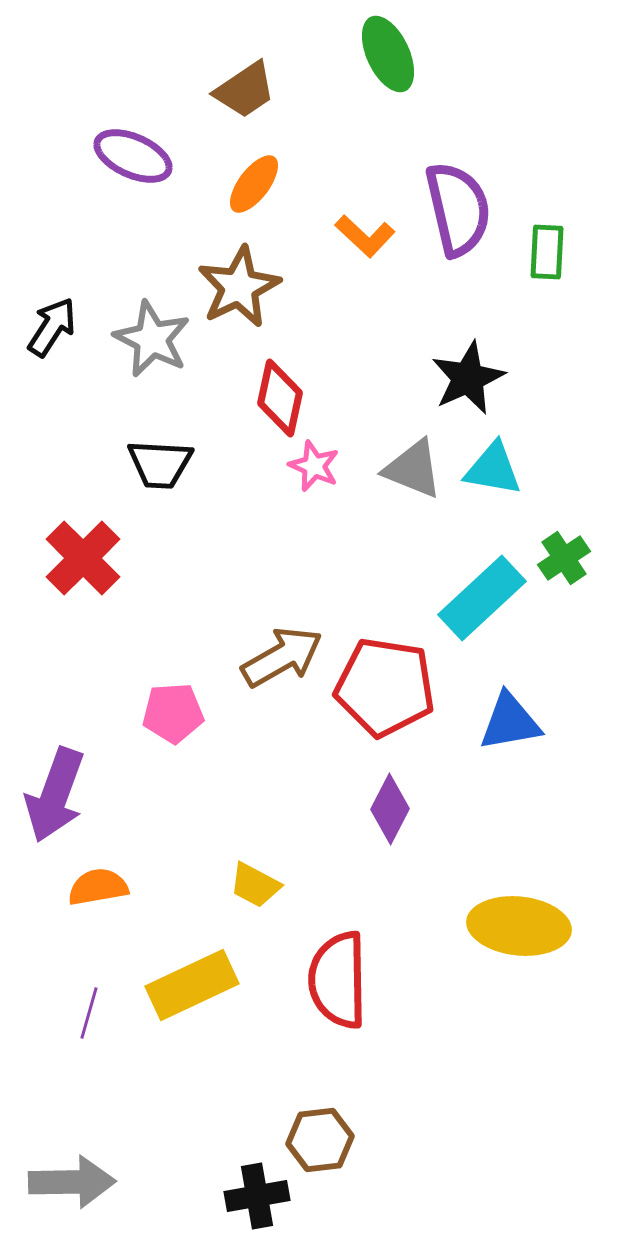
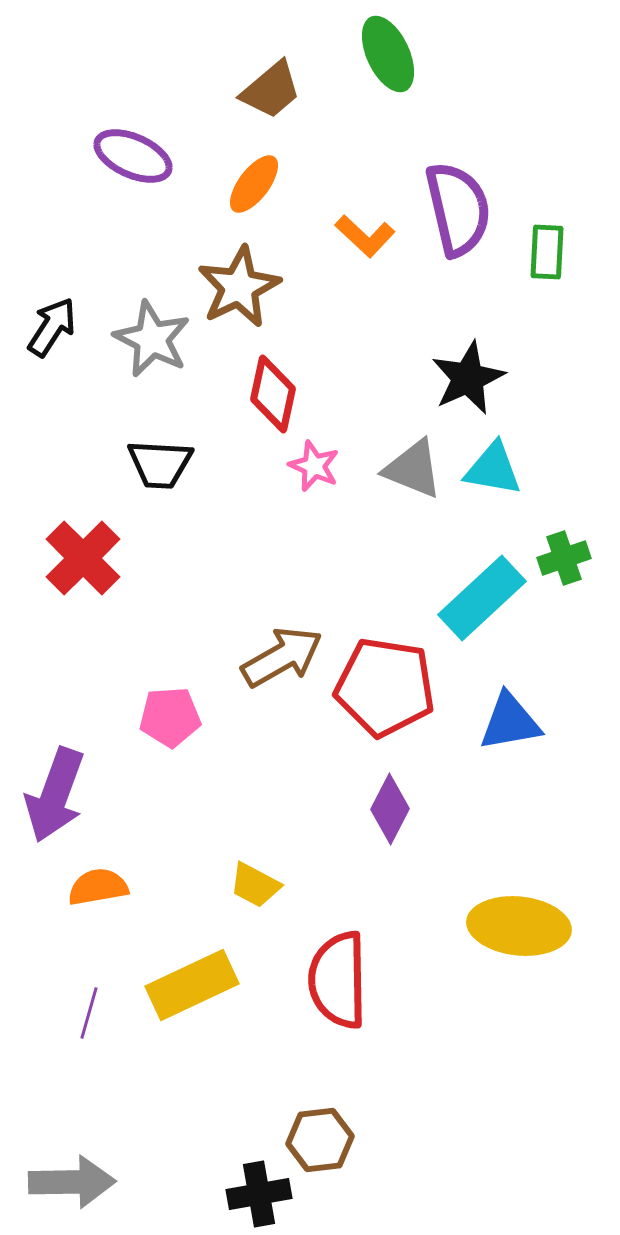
brown trapezoid: moved 26 px right; rotated 6 degrees counterclockwise
red diamond: moved 7 px left, 4 px up
green cross: rotated 15 degrees clockwise
pink pentagon: moved 3 px left, 4 px down
black cross: moved 2 px right, 2 px up
